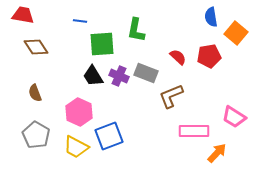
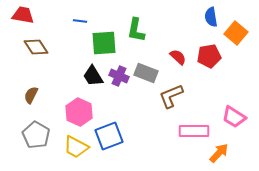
green square: moved 2 px right, 1 px up
brown semicircle: moved 4 px left, 2 px down; rotated 48 degrees clockwise
orange arrow: moved 2 px right
